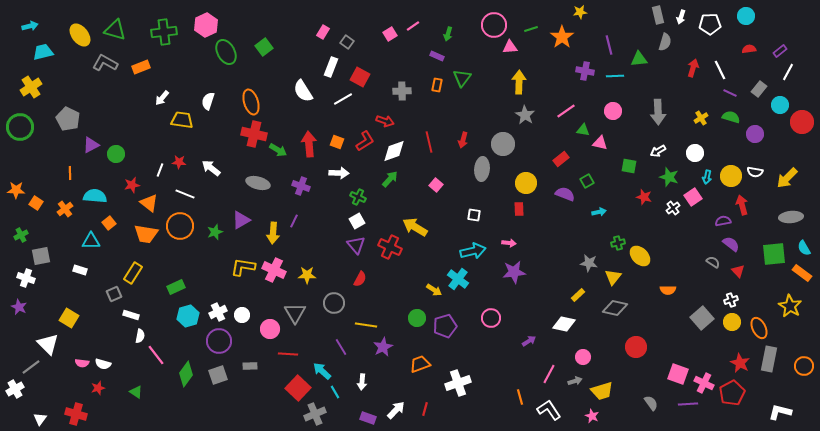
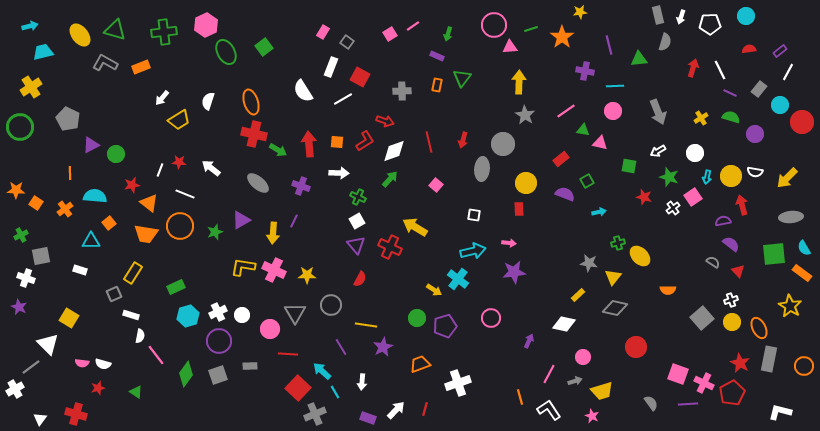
cyan line at (615, 76): moved 10 px down
gray arrow at (658, 112): rotated 20 degrees counterclockwise
yellow trapezoid at (182, 120): moved 3 px left; rotated 140 degrees clockwise
orange square at (337, 142): rotated 16 degrees counterclockwise
gray ellipse at (258, 183): rotated 25 degrees clockwise
gray circle at (334, 303): moved 3 px left, 2 px down
purple arrow at (529, 341): rotated 32 degrees counterclockwise
